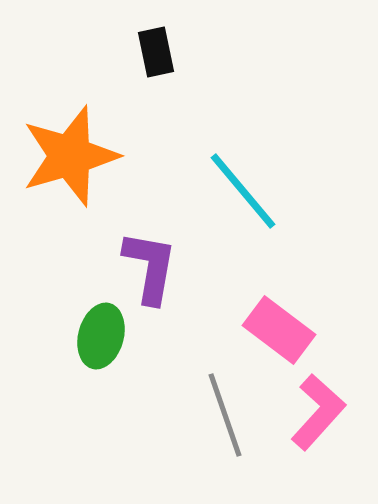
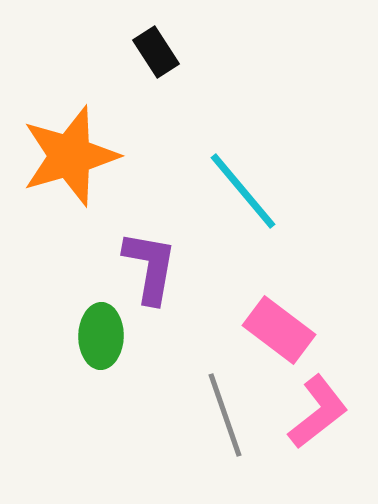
black rectangle: rotated 21 degrees counterclockwise
green ellipse: rotated 14 degrees counterclockwise
pink L-shape: rotated 10 degrees clockwise
